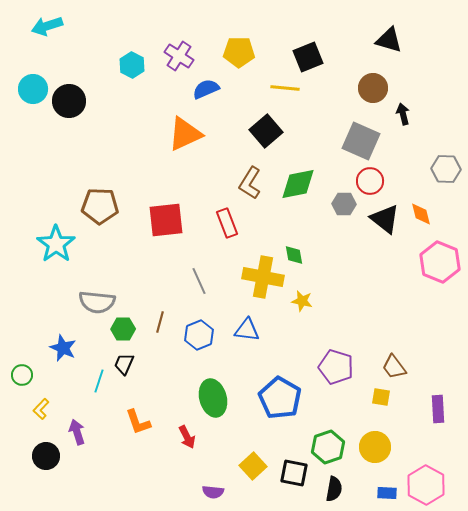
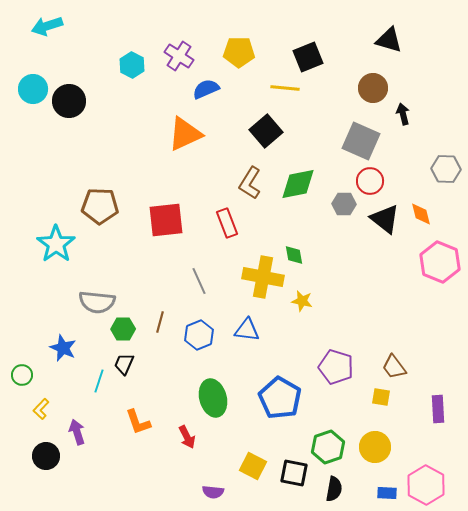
yellow square at (253, 466): rotated 20 degrees counterclockwise
